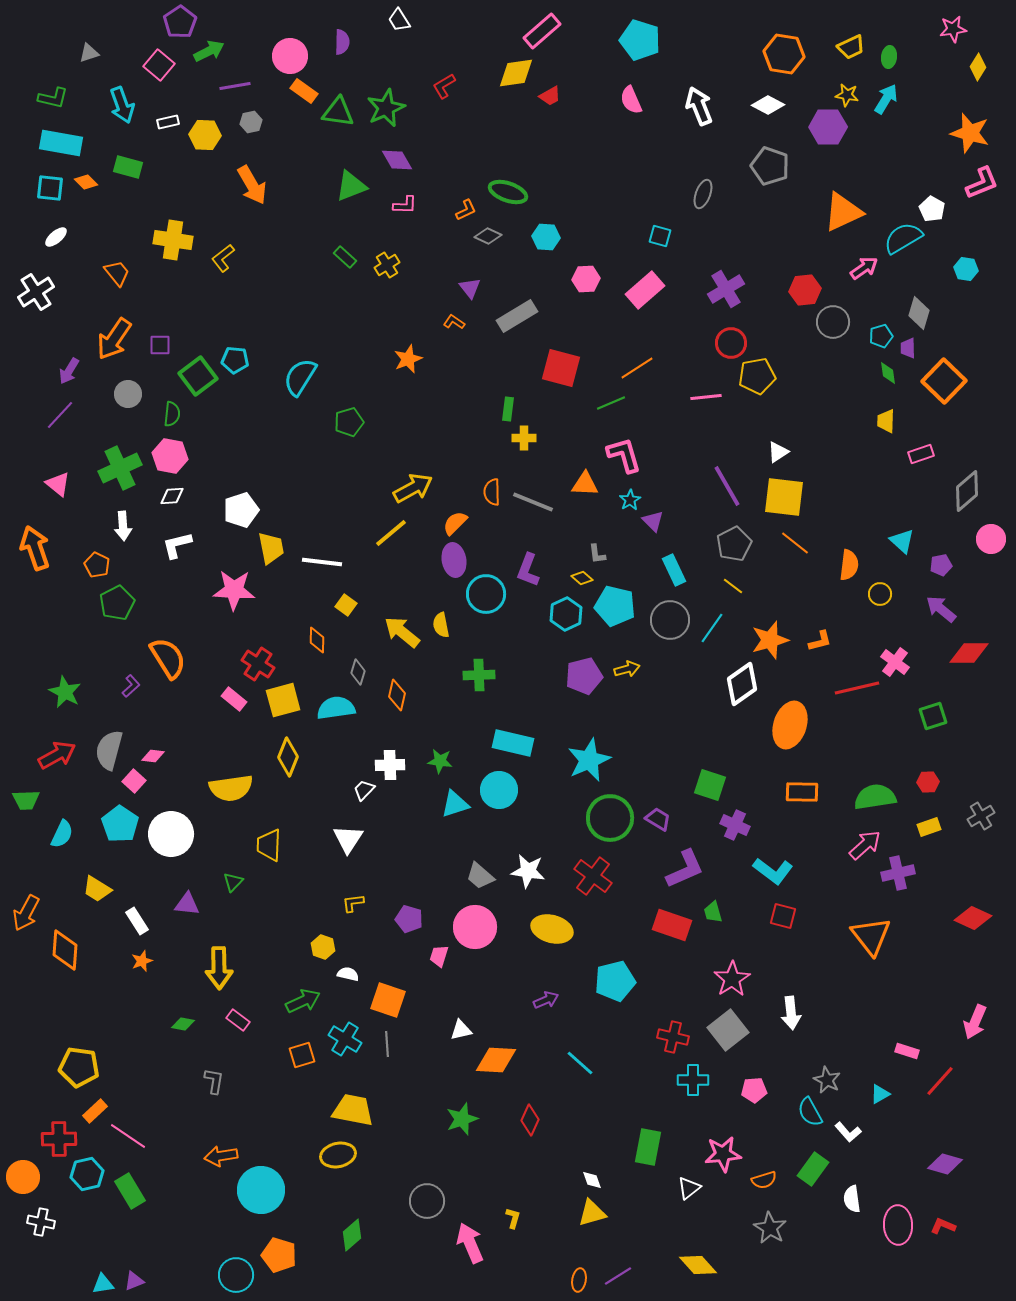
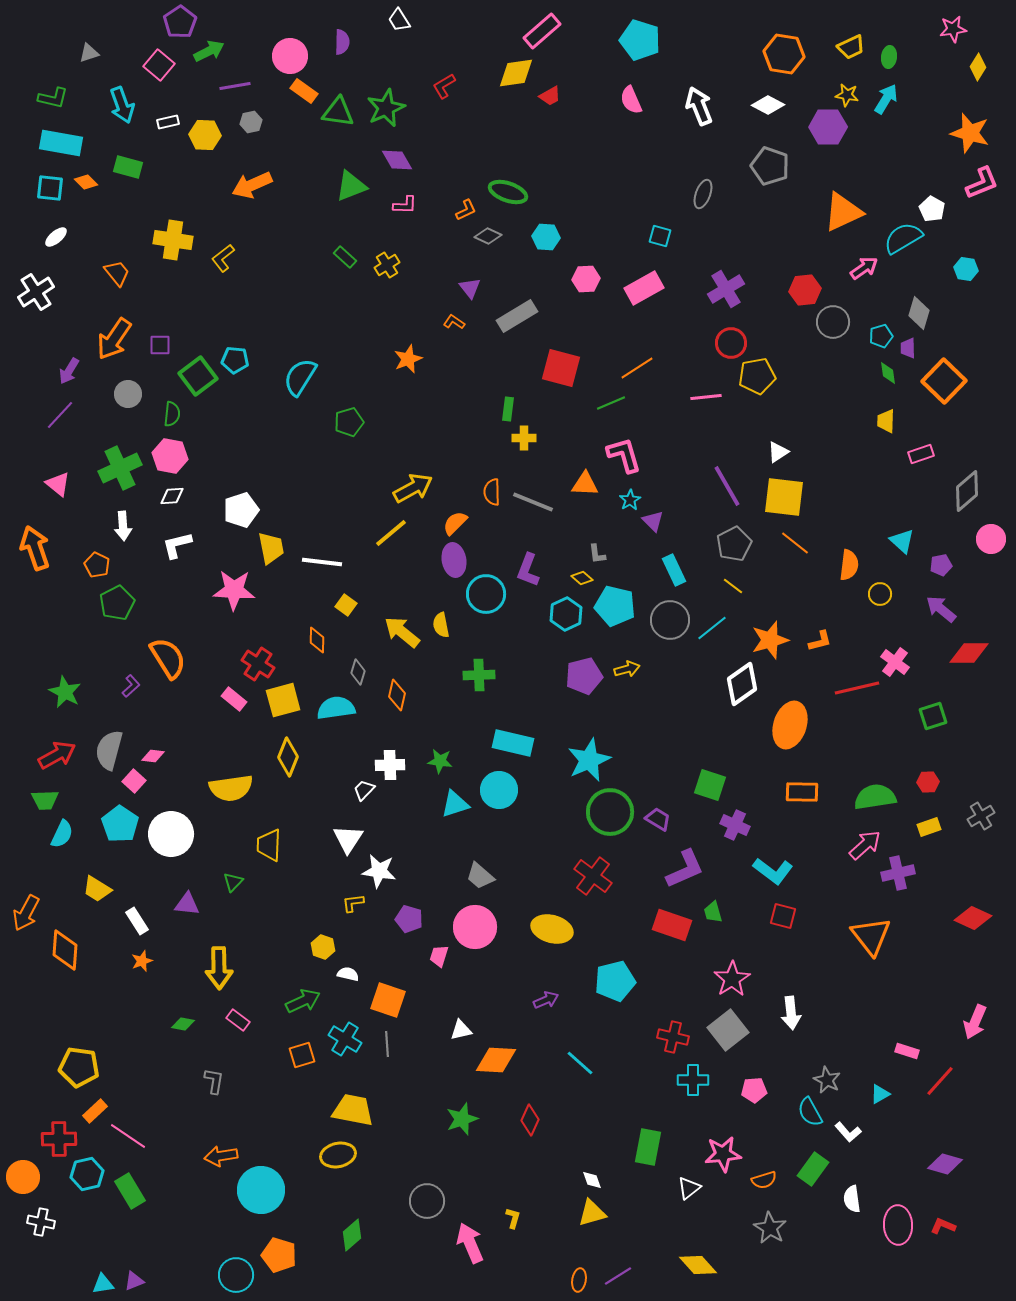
orange arrow at (252, 185): rotated 96 degrees clockwise
pink rectangle at (645, 290): moved 1 px left, 2 px up; rotated 12 degrees clockwise
cyan line at (712, 628): rotated 16 degrees clockwise
green trapezoid at (26, 800): moved 19 px right
green circle at (610, 818): moved 6 px up
white star at (528, 871): moved 149 px left
